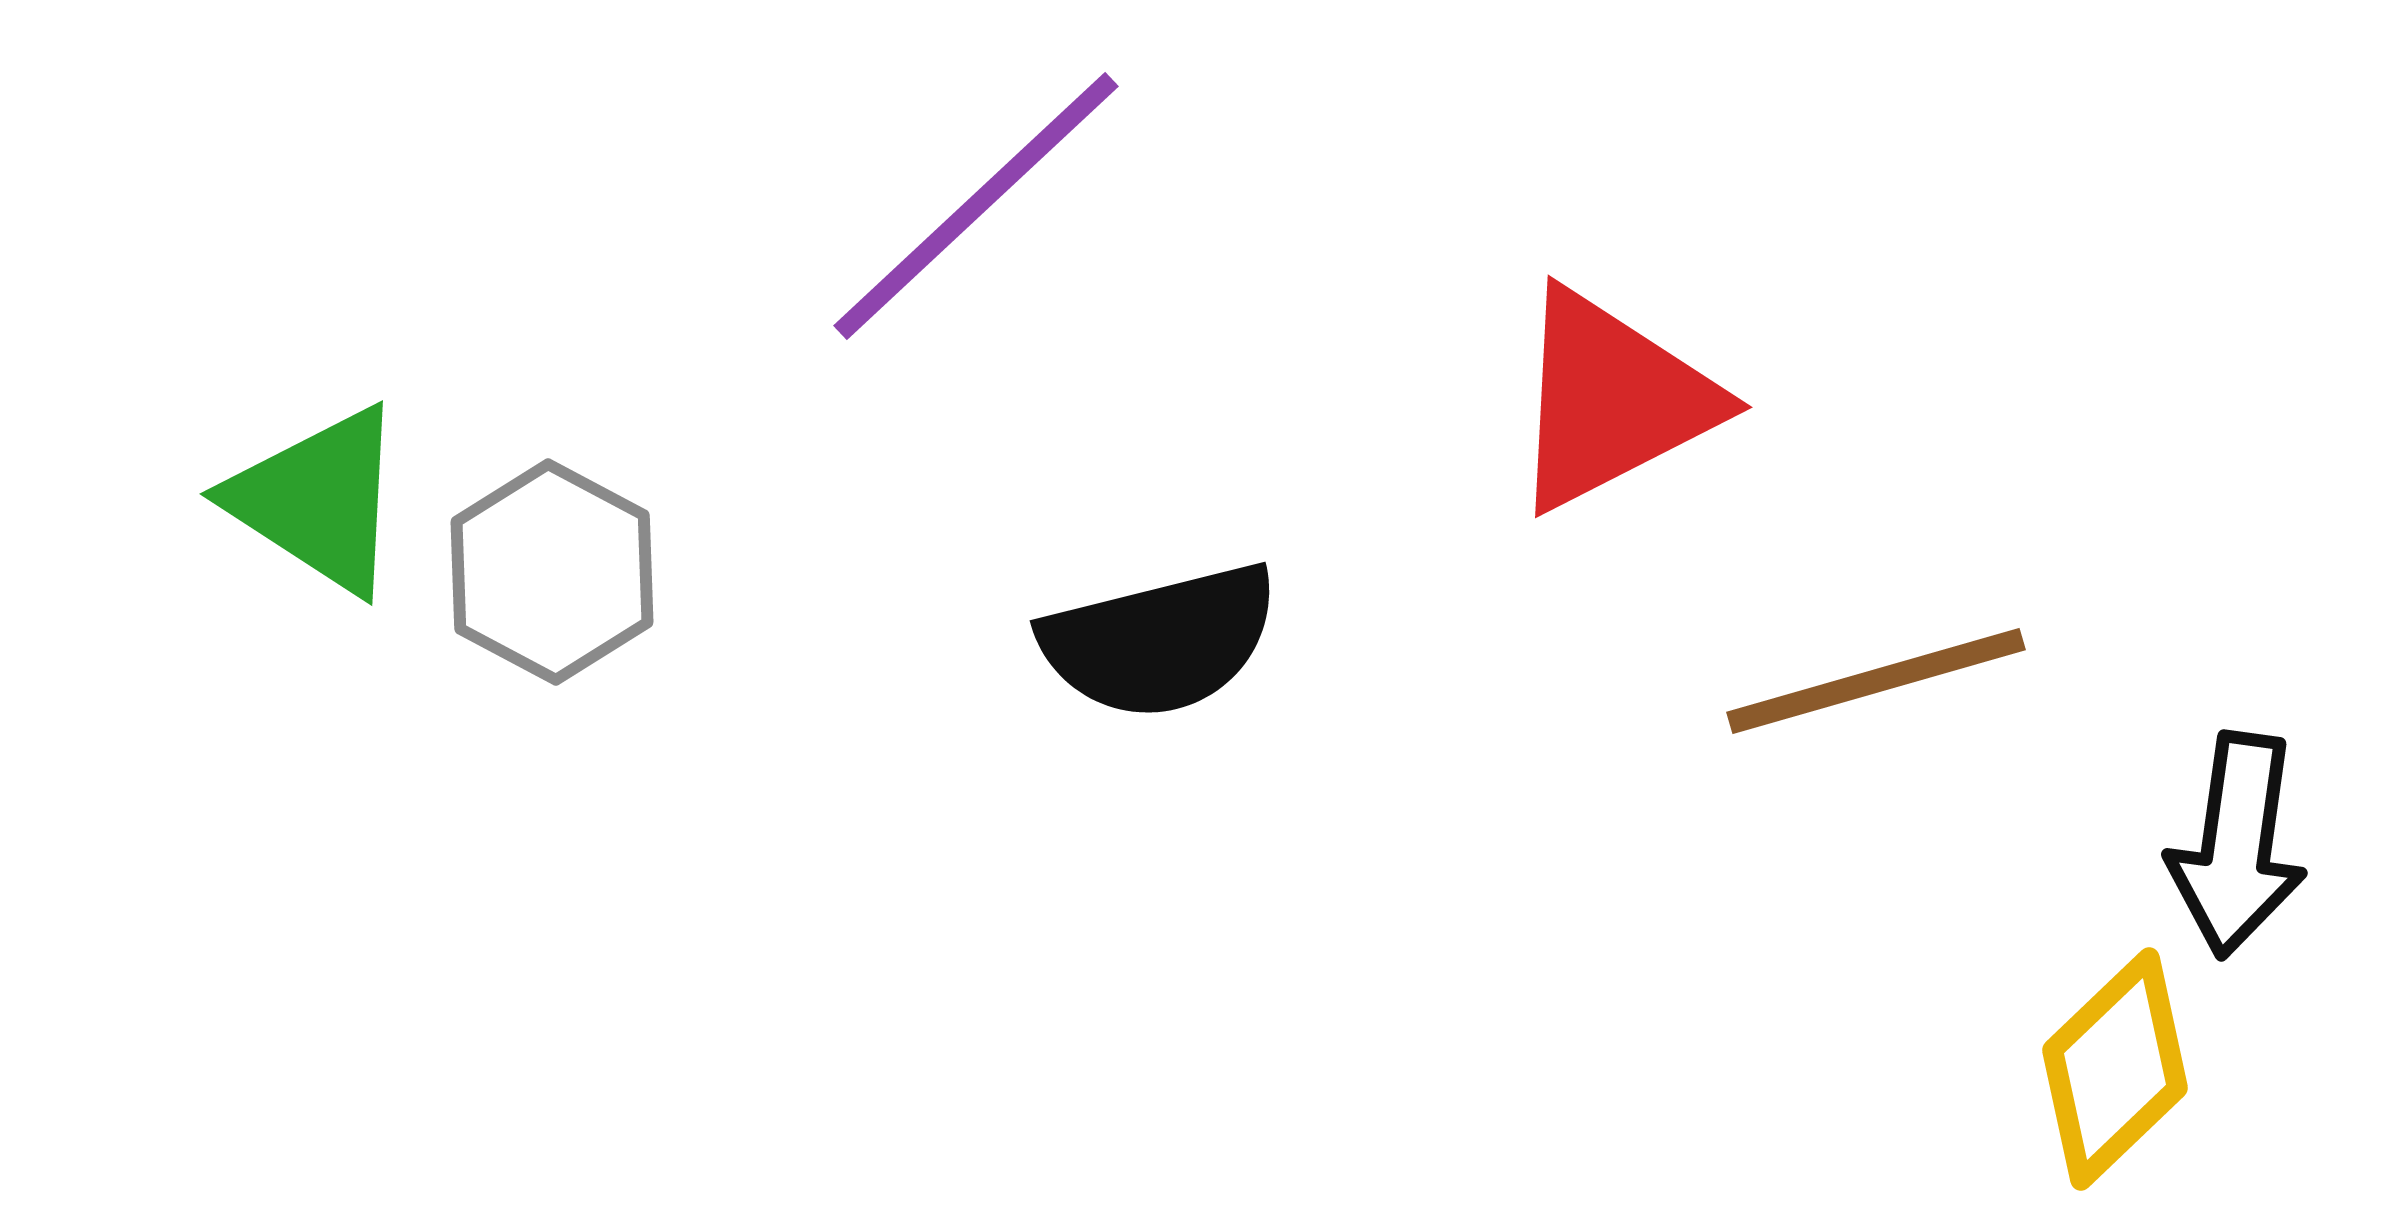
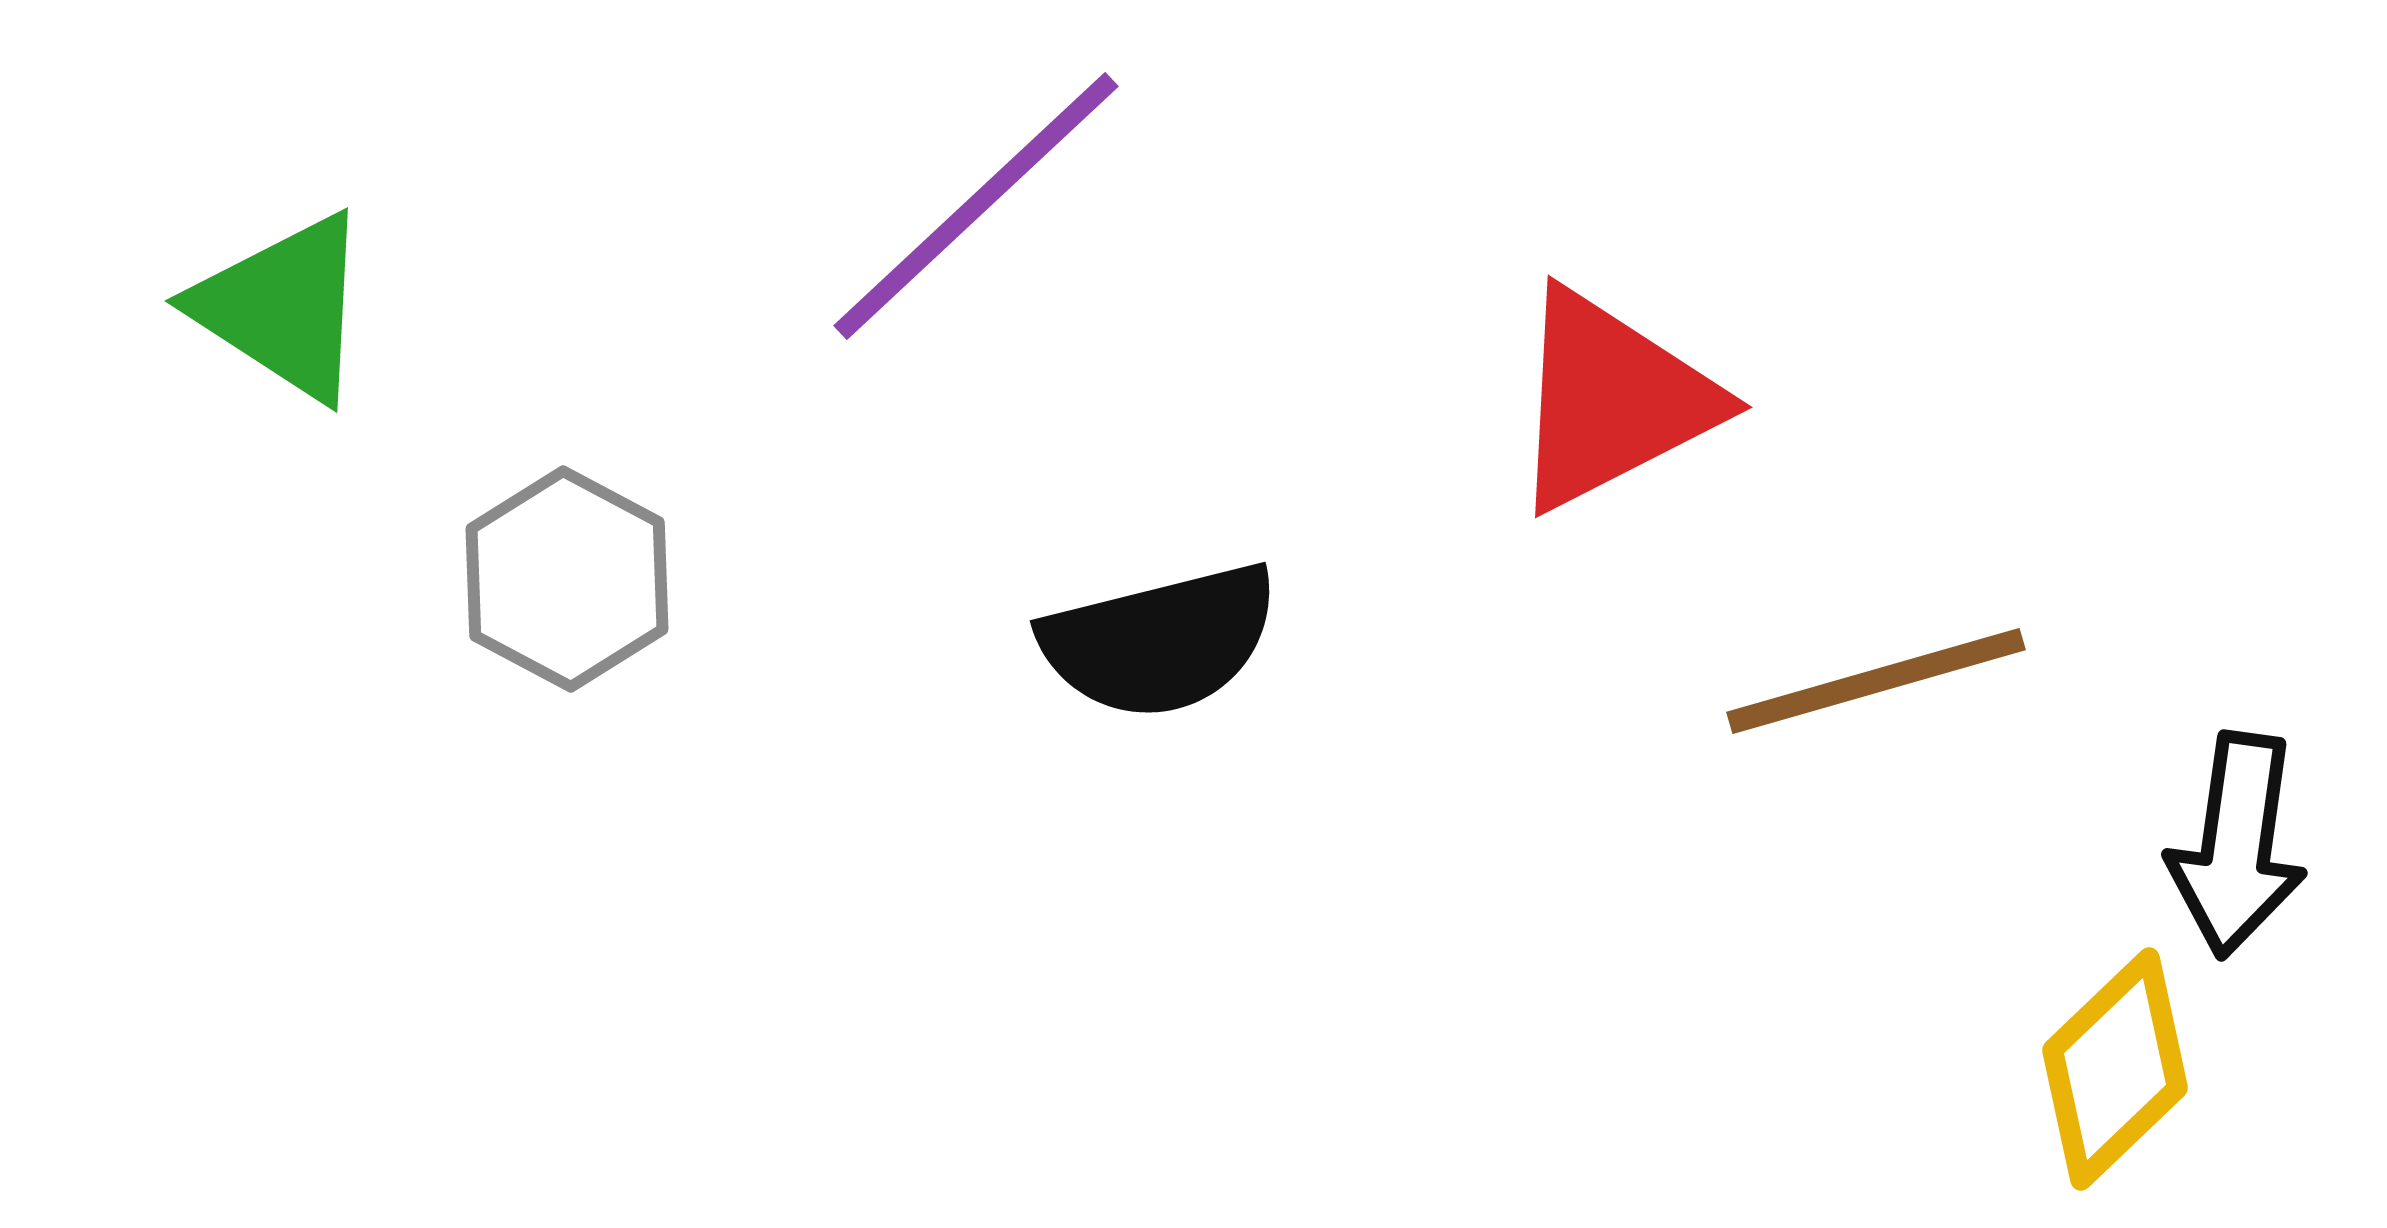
green triangle: moved 35 px left, 193 px up
gray hexagon: moved 15 px right, 7 px down
